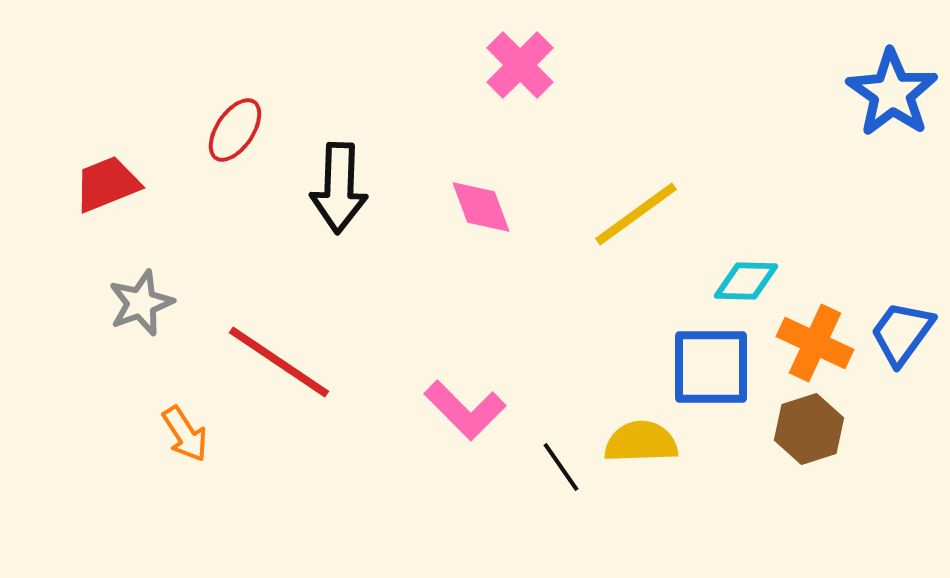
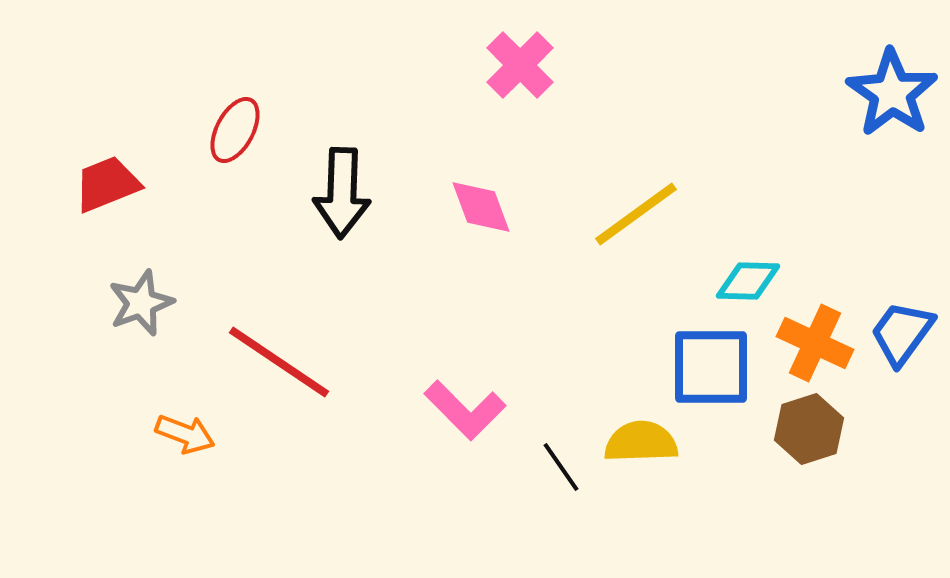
red ellipse: rotated 6 degrees counterclockwise
black arrow: moved 3 px right, 5 px down
cyan diamond: moved 2 px right
orange arrow: rotated 36 degrees counterclockwise
